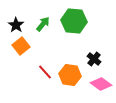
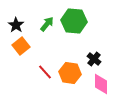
green arrow: moved 4 px right
orange hexagon: moved 2 px up
pink diamond: rotated 55 degrees clockwise
